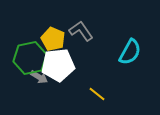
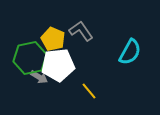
yellow line: moved 8 px left, 3 px up; rotated 12 degrees clockwise
